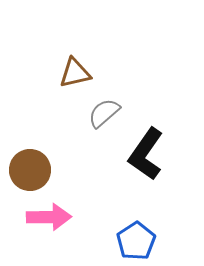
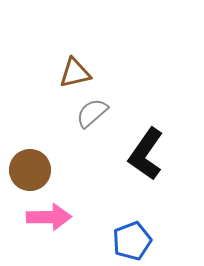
gray semicircle: moved 12 px left
blue pentagon: moved 4 px left; rotated 12 degrees clockwise
